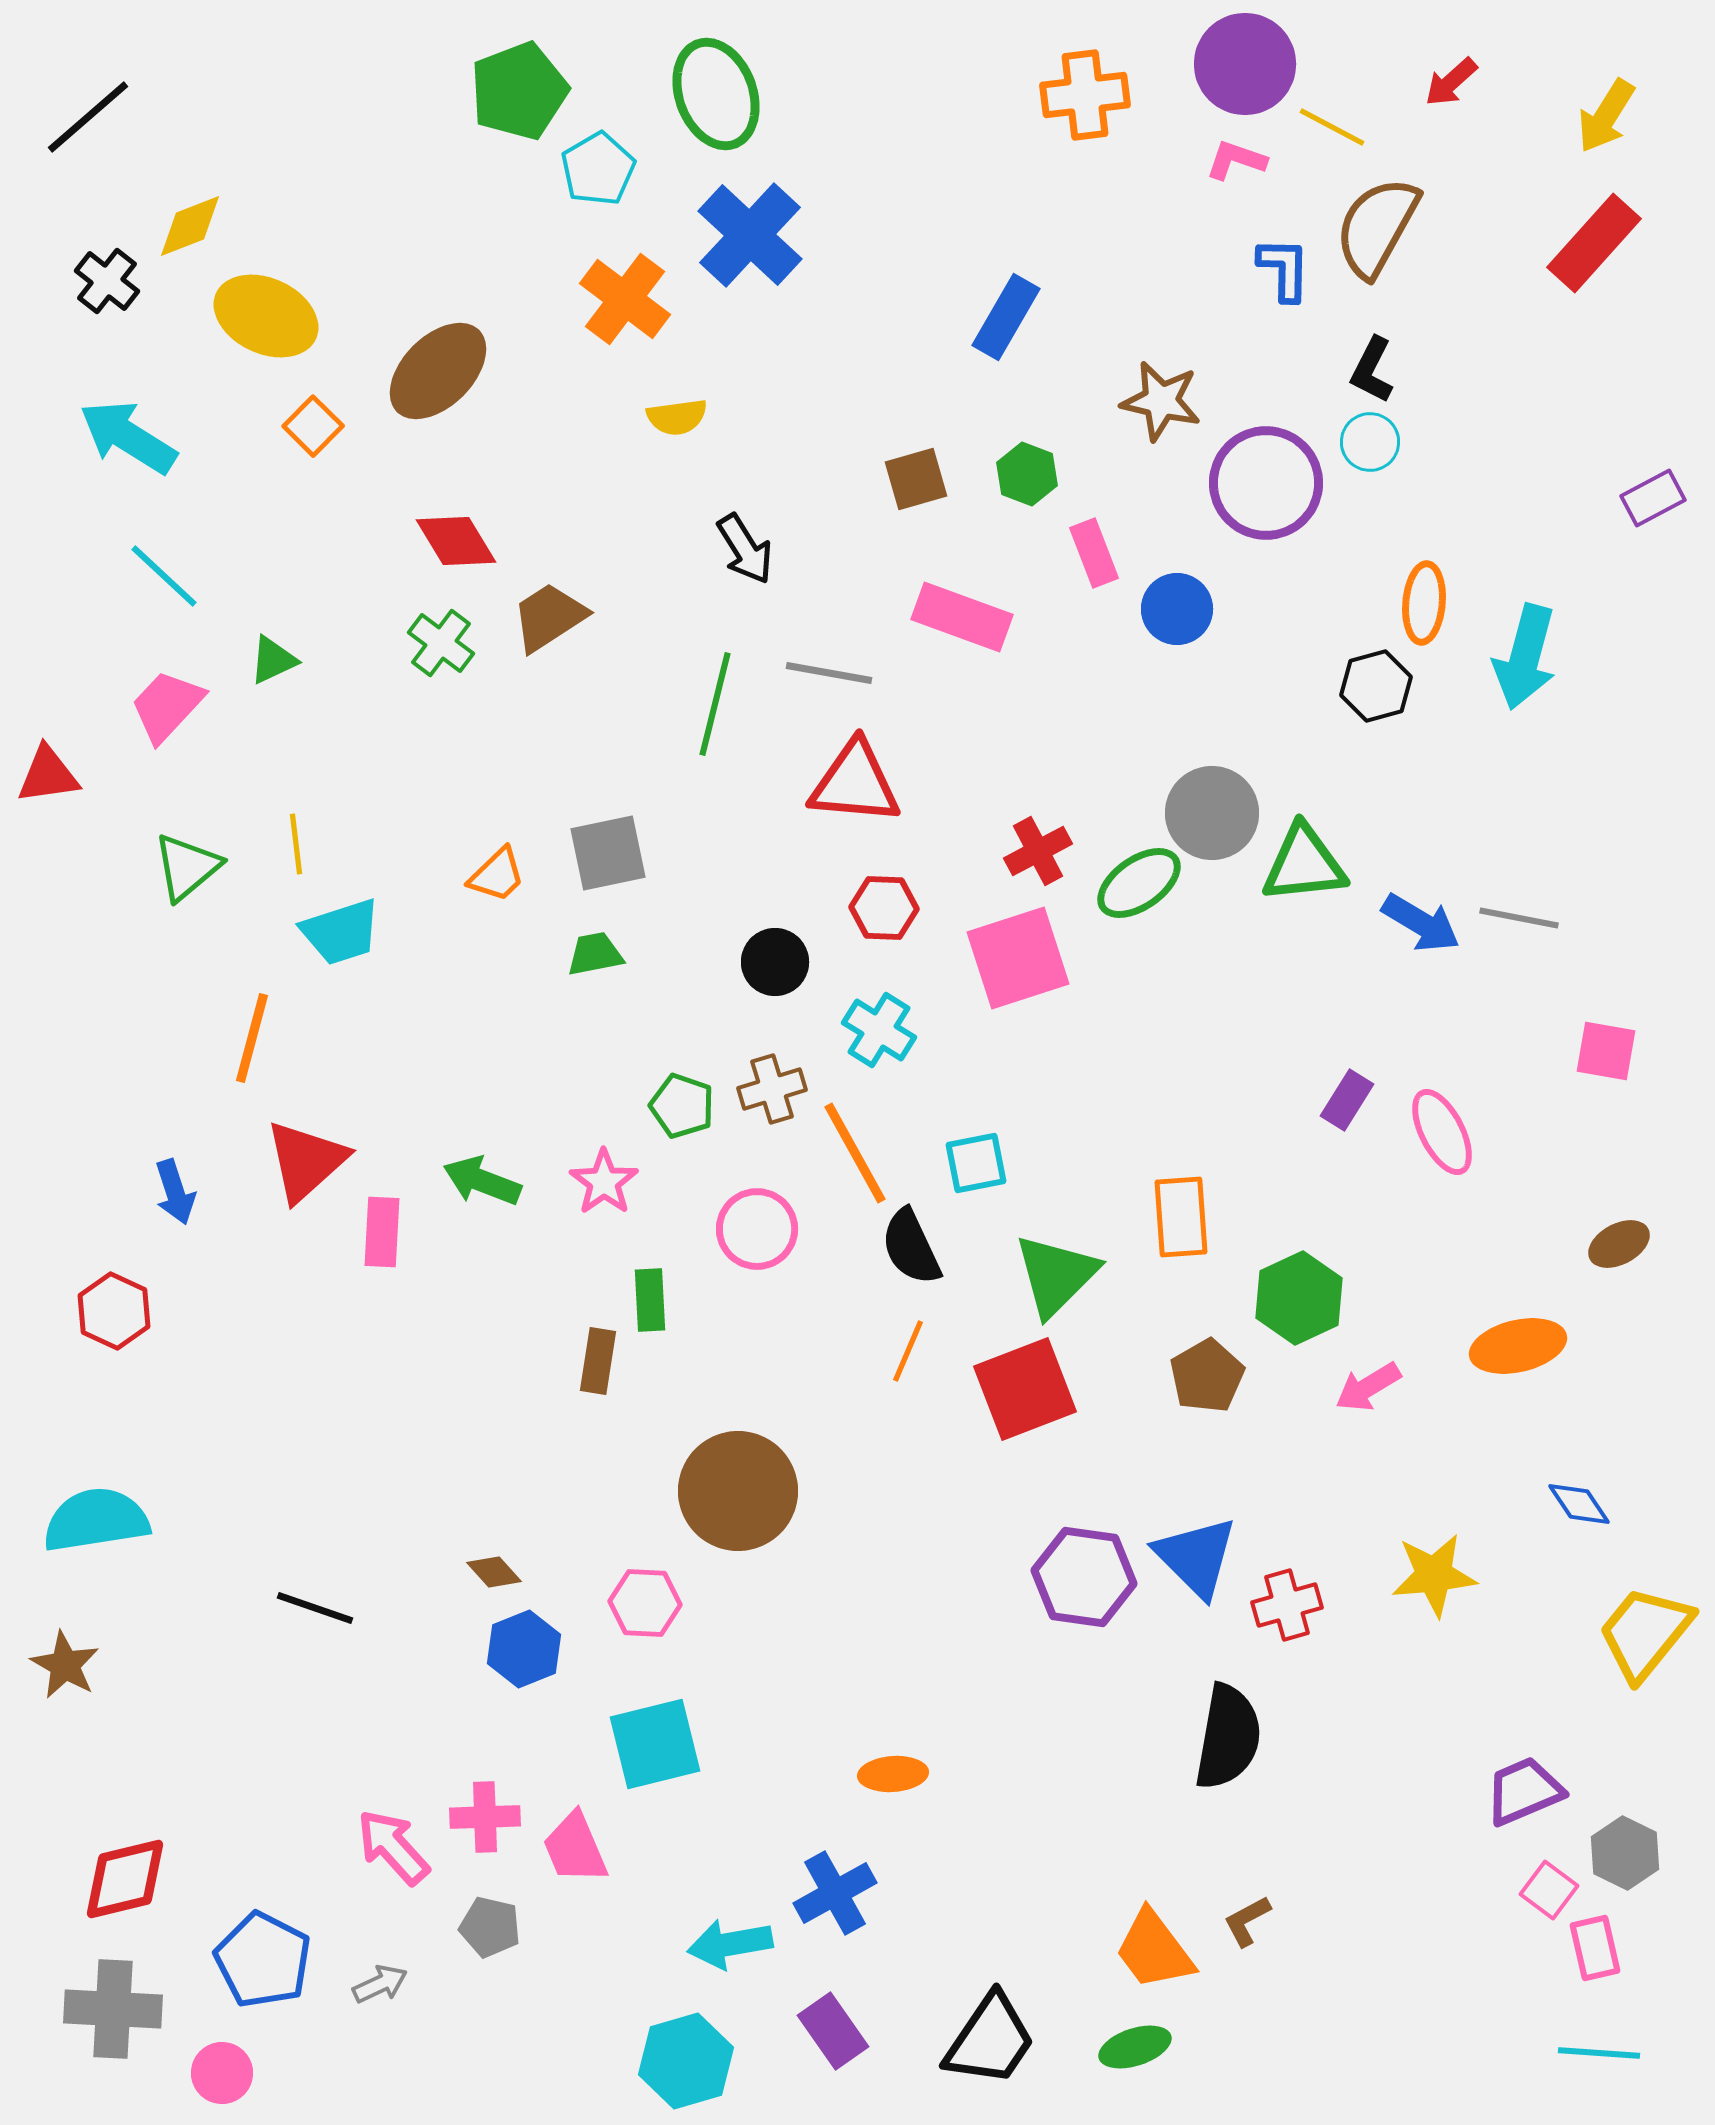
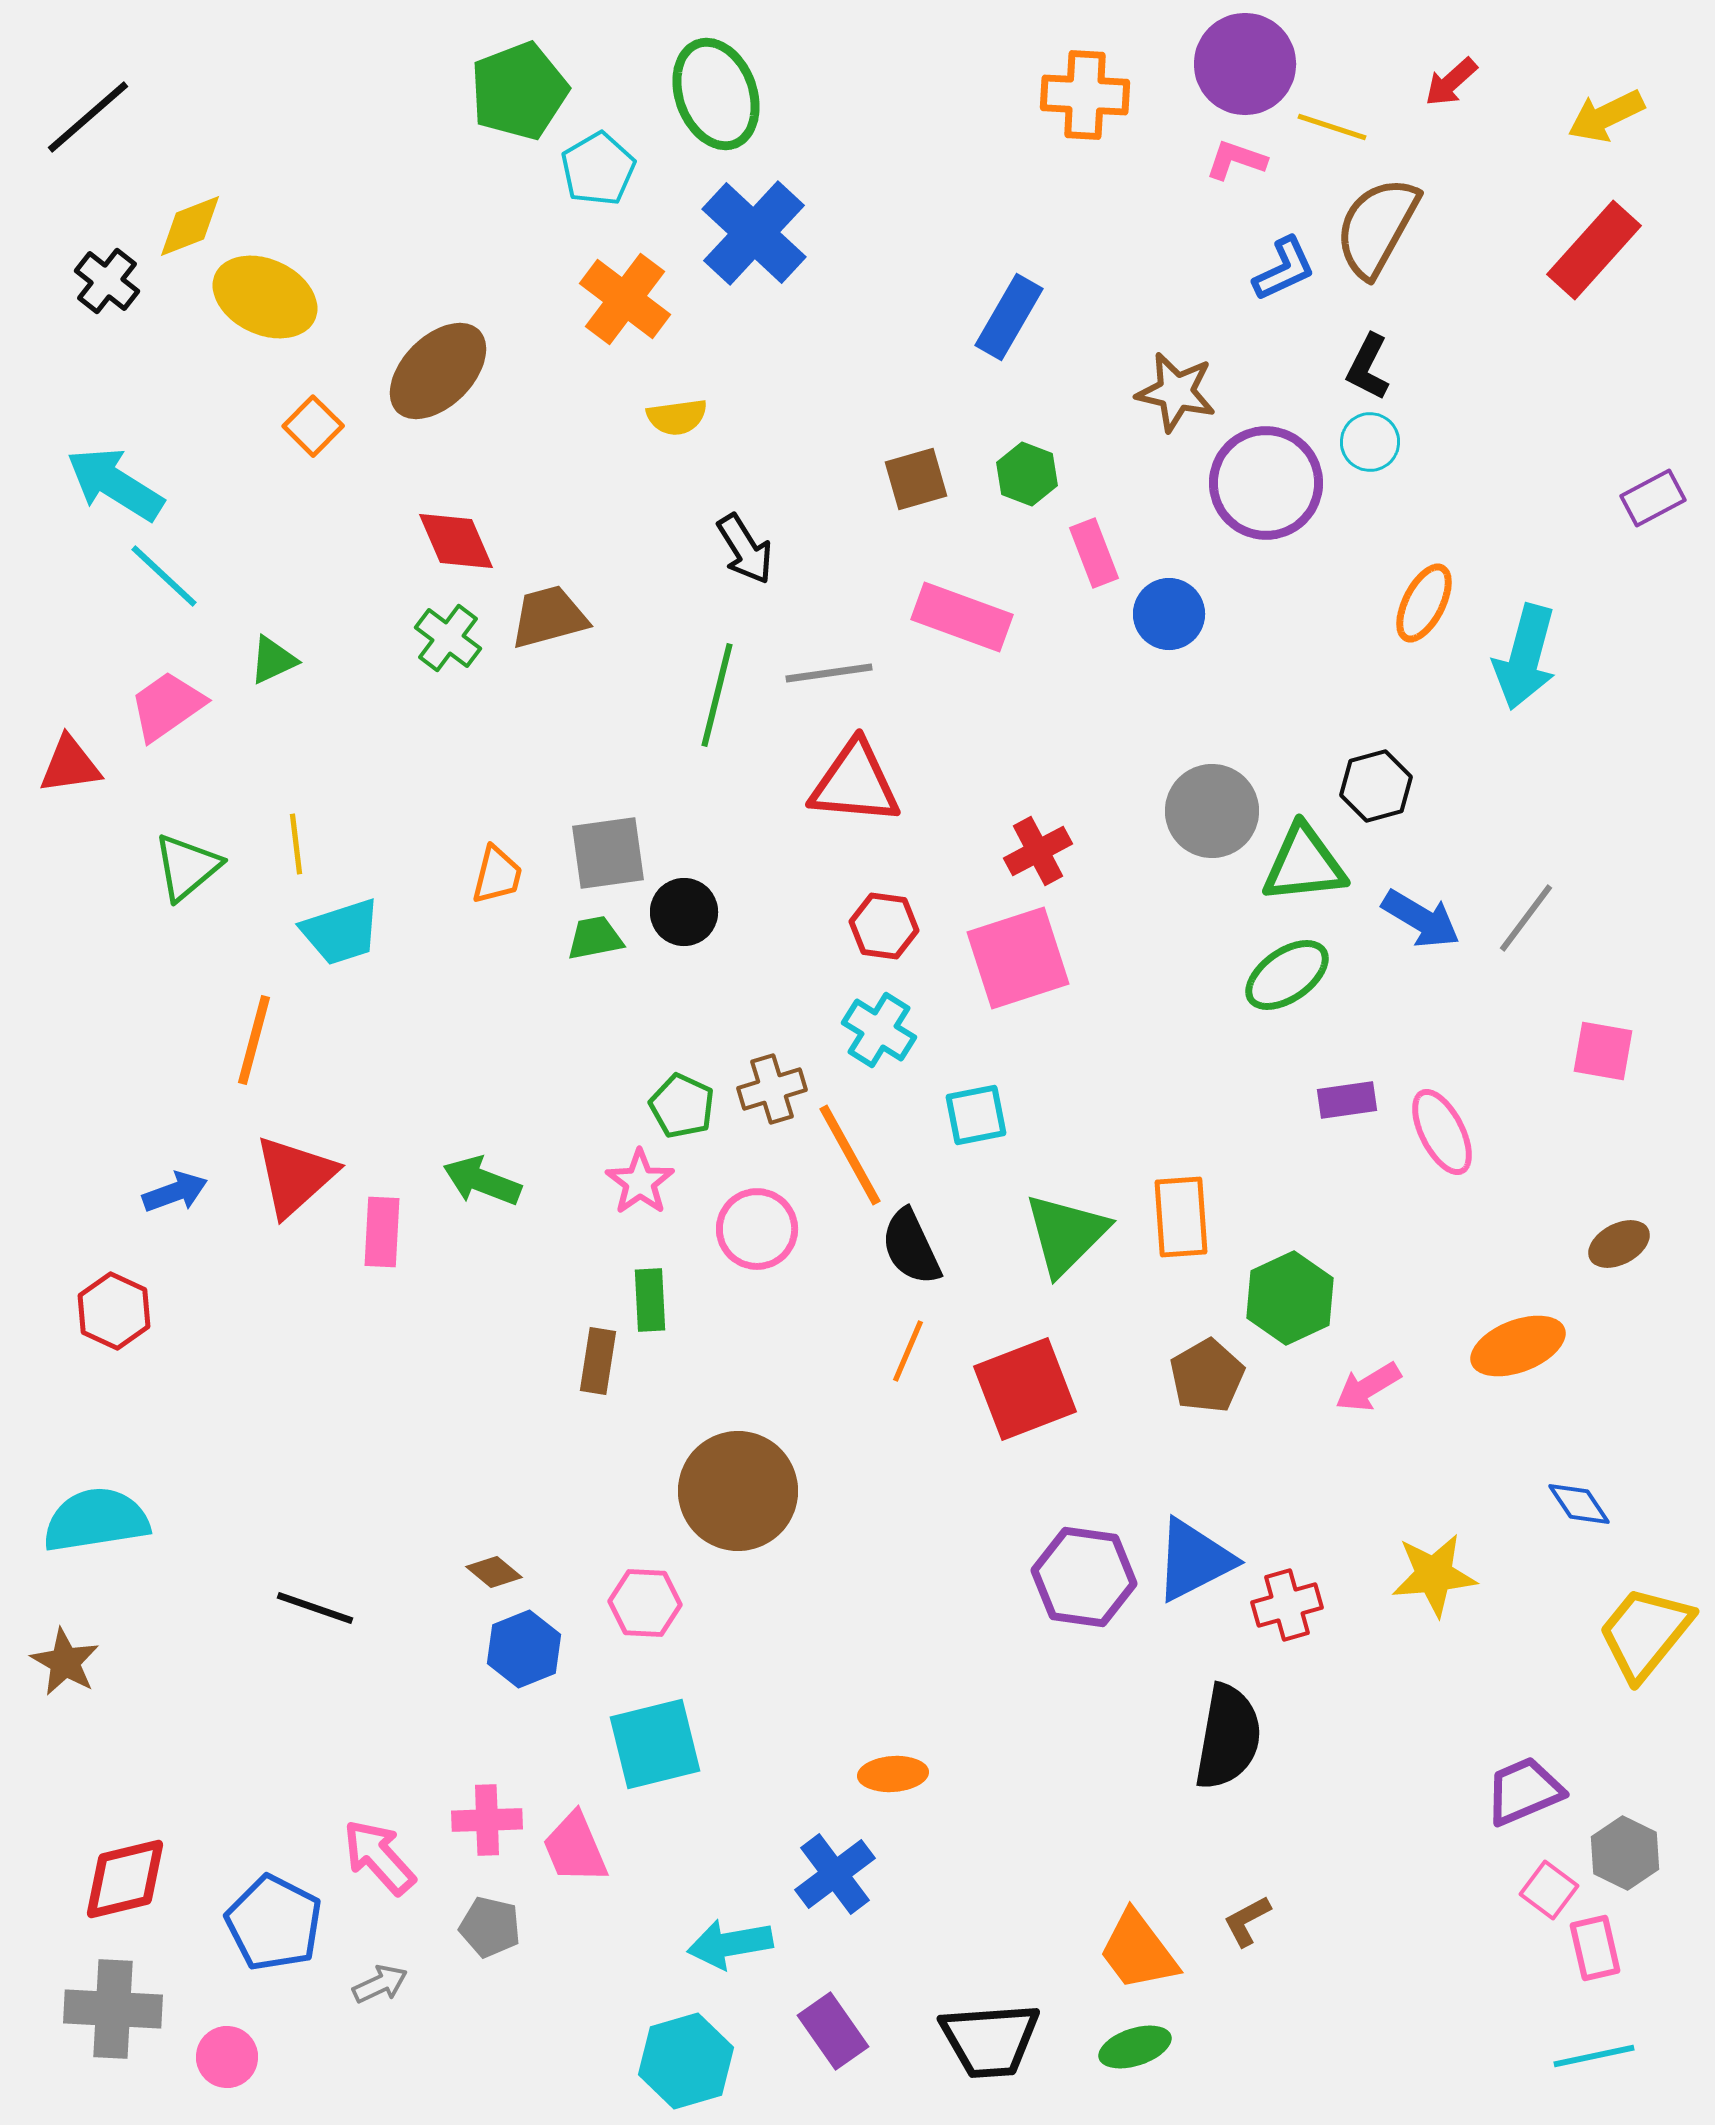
orange cross at (1085, 95): rotated 10 degrees clockwise
yellow arrow at (1606, 116): rotated 32 degrees clockwise
yellow line at (1332, 127): rotated 10 degrees counterclockwise
blue cross at (750, 235): moved 4 px right, 2 px up
red rectangle at (1594, 243): moved 7 px down
blue L-shape at (1284, 269): rotated 64 degrees clockwise
yellow ellipse at (266, 316): moved 1 px left, 19 px up
blue rectangle at (1006, 317): moved 3 px right
black L-shape at (1372, 370): moved 4 px left, 3 px up
brown star at (1161, 401): moved 15 px right, 9 px up
cyan arrow at (128, 437): moved 13 px left, 47 px down
red diamond at (456, 541): rotated 8 degrees clockwise
orange ellipse at (1424, 603): rotated 22 degrees clockwise
blue circle at (1177, 609): moved 8 px left, 5 px down
brown trapezoid at (549, 617): rotated 18 degrees clockwise
green cross at (441, 643): moved 7 px right, 5 px up
gray line at (829, 673): rotated 18 degrees counterclockwise
black hexagon at (1376, 686): moved 100 px down
green line at (715, 704): moved 2 px right, 9 px up
pink trapezoid at (167, 706): rotated 12 degrees clockwise
red triangle at (48, 775): moved 22 px right, 10 px up
gray circle at (1212, 813): moved 2 px up
gray square at (608, 853): rotated 4 degrees clockwise
orange trapezoid at (497, 875): rotated 32 degrees counterclockwise
green ellipse at (1139, 883): moved 148 px right, 92 px down
red hexagon at (884, 908): moved 18 px down; rotated 6 degrees clockwise
gray line at (1519, 918): moved 7 px right; rotated 64 degrees counterclockwise
blue arrow at (1421, 923): moved 4 px up
green trapezoid at (595, 954): moved 16 px up
black circle at (775, 962): moved 91 px left, 50 px up
orange line at (252, 1038): moved 2 px right, 2 px down
pink square at (1606, 1051): moved 3 px left
purple rectangle at (1347, 1100): rotated 50 degrees clockwise
green pentagon at (682, 1106): rotated 6 degrees clockwise
orange line at (855, 1153): moved 5 px left, 2 px down
red triangle at (306, 1161): moved 11 px left, 15 px down
cyan square at (976, 1163): moved 48 px up
pink star at (604, 1182): moved 36 px right
blue arrow at (175, 1192): rotated 92 degrees counterclockwise
green triangle at (1056, 1275): moved 10 px right, 41 px up
green hexagon at (1299, 1298): moved 9 px left
orange ellipse at (1518, 1346): rotated 8 degrees counterclockwise
blue triangle at (1196, 1557): moved 2 px left, 3 px down; rotated 48 degrees clockwise
brown diamond at (494, 1572): rotated 8 degrees counterclockwise
brown star at (65, 1665): moved 3 px up
pink cross at (485, 1817): moved 2 px right, 3 px down
pink arrow at (393, 1847): moved 14 px left, 10 px down
blue cross at (835, 1893): moved 19 px up; rotated 8 degrees counterclockwise
orange trapezoid at (1154, 1950): moved 16 px left, 1 px down
blue pentagon at (263, 1960): moved 11 px right, 37 px up
black trapezoid at (990, 2040): rotated 52 degrees clockwise
cyan line at (1599, 2053): moved 5 px left, 3 px down; rotated 16 degrees counterclockwise
pink circle at (222, 2073): moved 5 px right, 16 px up
